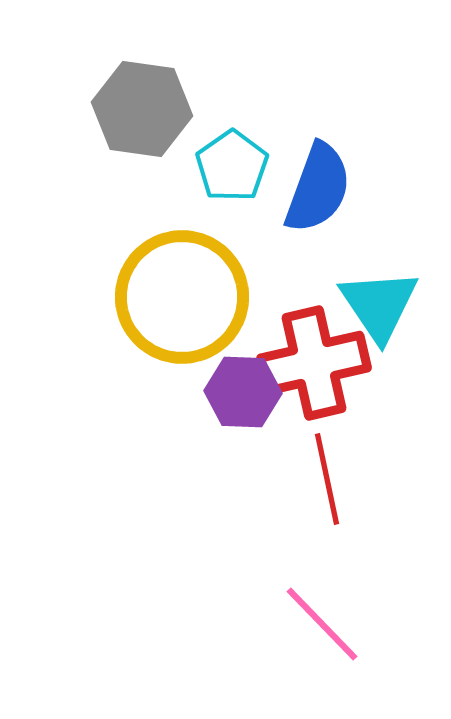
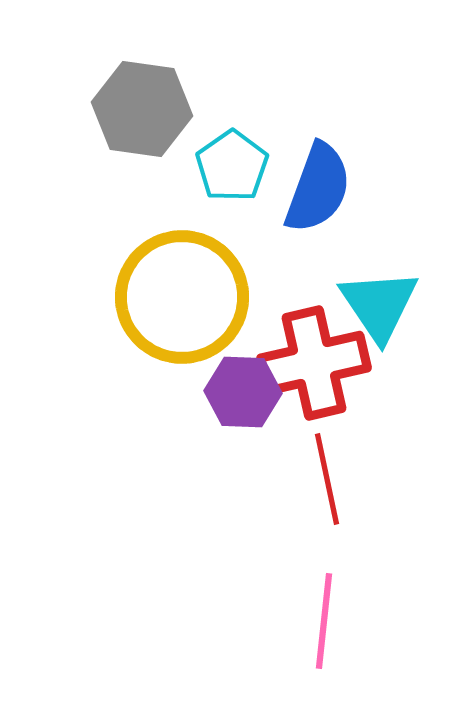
pink line: moved 2 px right, 3 px up; rotated 50 degrees clockwise
